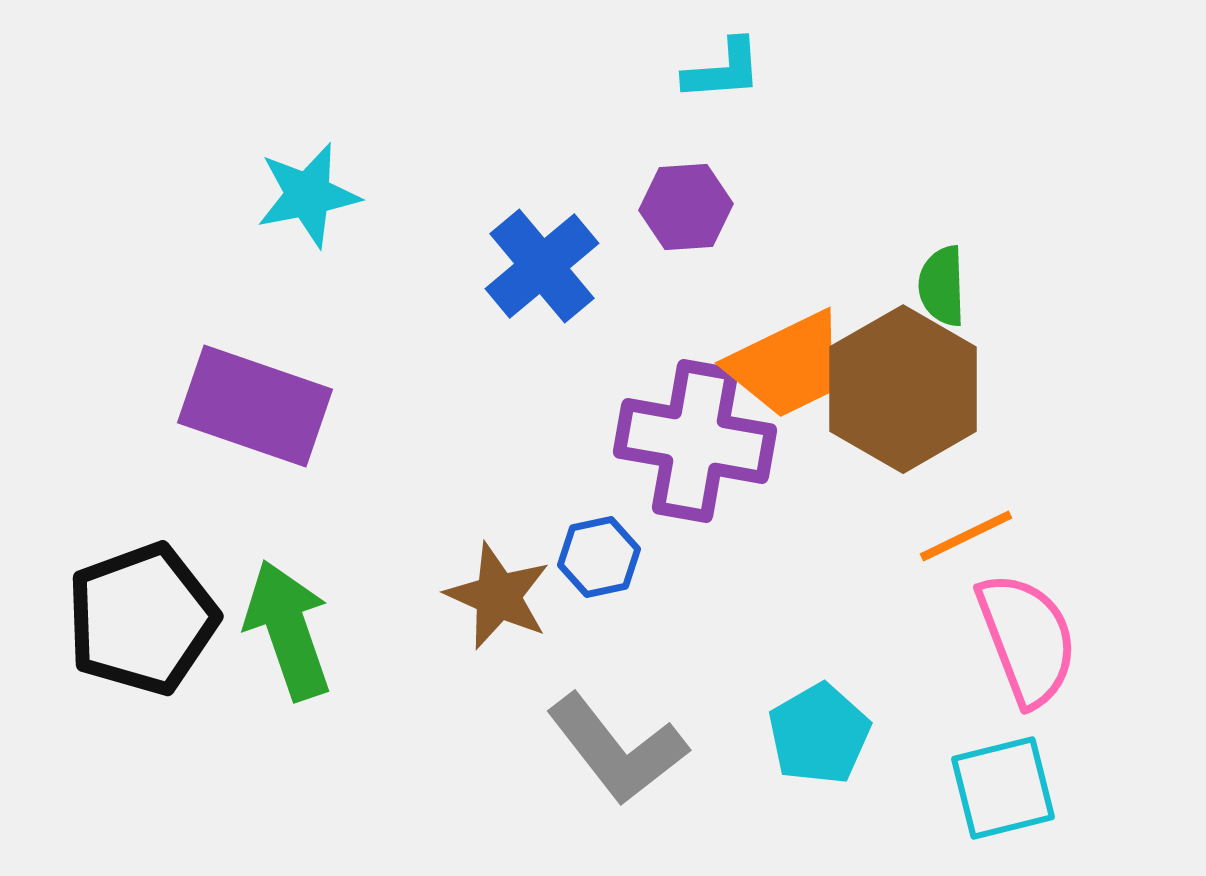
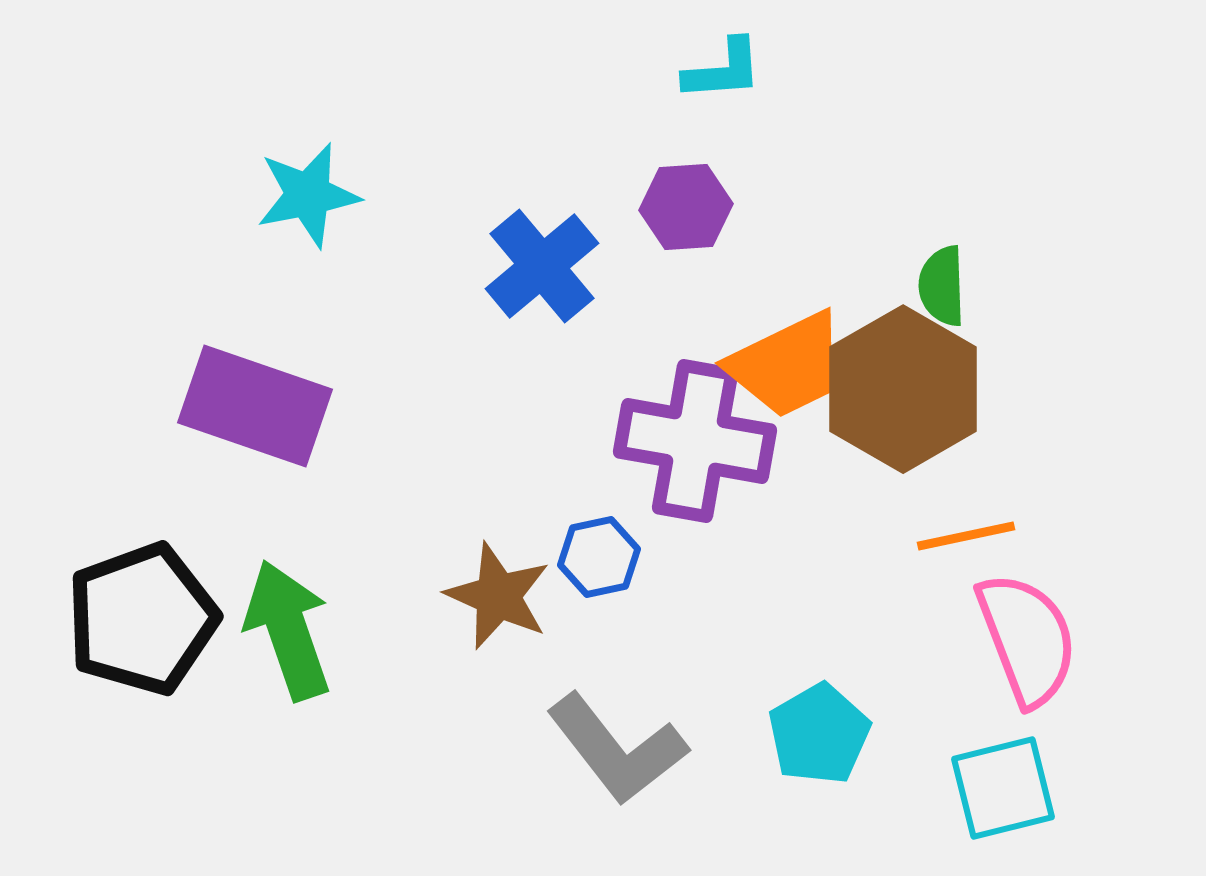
orange line: rotated 14 degrees clockwise
